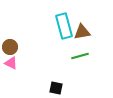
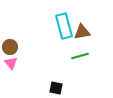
pink triangle: rotated 24 degrees clockwise
